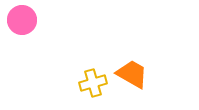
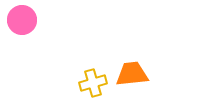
orange trapezoid: rotated 36 degrees counterclockwise
